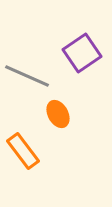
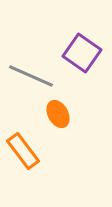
purple square: rotated 21 degrees counterclockwise
gray line: moved 4 px right
